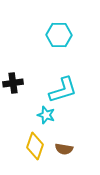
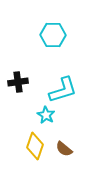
cyan hexagon: moved 6 px left
black cross: moved 5 px right, 1 px up
cyan star: rotated 12 degrees clockwise
brown semicircle: rotated 30 degrees clockwise
